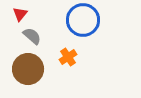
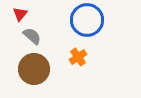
blue circle: moved 4 px right
orange cross: moved 10 px right
brown circle: moved 6 px right
